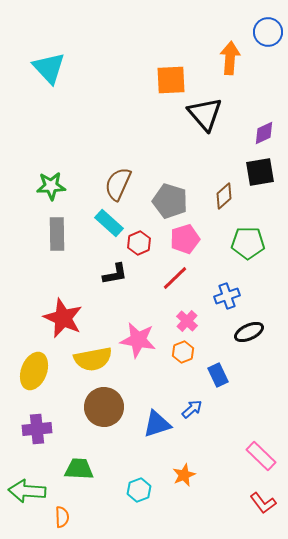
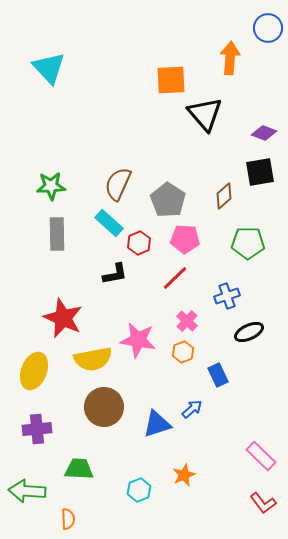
blue circle: moved 4 px up
purple diamond: rotated 45 degrees clockwise
gray pentagon: moved 2 px left, 1 px up; rotated 16 degrees clockwise
pink pentagon: rotated 20 degrees clockwise
orange semicircle: moved 6 px right, 2 px down
